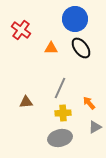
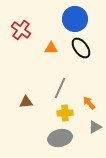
yellow cross: moved 2 px right
